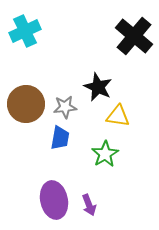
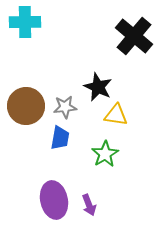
cyan cross: moved 9 px up; rotated 24 degrees clockwise
brown circle: moved 2 px down
yellow triangle: moved 2 px left, 1 px up
